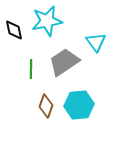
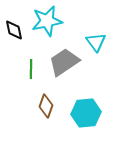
cyan hexagon: moved 7 px right, 8 px down
